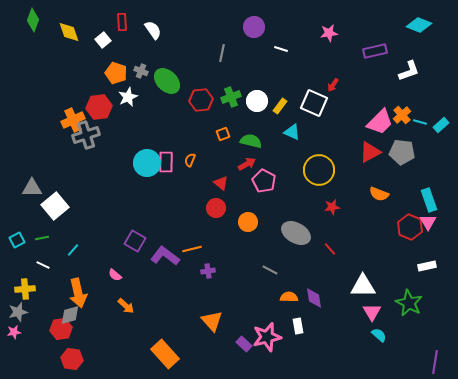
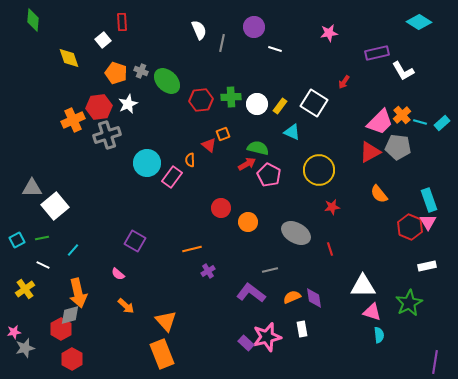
green diamond at (33, 20): rotated 15 degrees counterclockwise
cyan diamond at (419, 25): moved 3 px up; rotated 10 degrees clockwise
white semicircle at (153, 30): moved 46 px right; rotated 12 degrees clockwise
yellow diamond at (69, 32): moved 26 px down
white line at (281, 49): moved 6 px left
purple rectangle at (375, 51): moved 2 px right, 2 px down
gray line at (222, 53): moved 10 px up
white L-shape at (409, 71): moved 6 px left; rotated 80 degrees clockwise
red arrow at (333, 85): moved 11 px right, 3 px up
white star at (128, 97): moved 7 px down
green cross at (231, 97): rotated 18 degrees clockwise
white circle at (257, 101): moved 3 px down
white square at (314, 103): rotated 8 degrees clockwise
cyan rectangle at (441, 125): moved 1 px right, 2 px up
gray cross at (86, 135): moved 21 px right
green semicircle at (251, 141): moved 7 px right, 7 px down
gray pentagon at (402, 152): moved 4 px left, 5 px up
orange semicircle at (190, 160): rotated 24 degrees counterclockwise
pink rectangle at (166, 162): moved 6 px right, 15 px down; rotated 35 degrees clockwise
pink pentagon at (264, 181): moved 5 px right, 6 px up
red triangle at (221, 183): moved 12 px left, 38 px up
orange semicircle at (379, 194): rotated 30 degrees clockwise
red circle at (216, 208): moved 5 px right
red line at (330, 249): rotated 24 degrees clockwise
purple L-shape at (165, 256): moved 86 px right, 37 px down
gray line at (270, 270): rotated 42 degrees counterclockwise
purple cross at (208, 271): rotated 24 degrees counterclockwise
pink semicircle at (115, 275): moved 3 px right, 1 px up
yellow cross at (25, 289): rotated 30 degrees counterclockwise
orange semicircle at (289, 297): moved 3 px right; rotated 24 degrees counterclockwise
green star at (409, 303): rotated 16 degrees clockwise
gray star at (18, 312): moved 7 px right, 36 px down
pink triangle at (372, 312): rotated 42 degrees counterclockwise
orange triangle at (212, 321): moved 46 px left
white rectangle at (298, 326): moved 4 px right, 3 px down
red hexagon at (61, 329): rotated 20 degrees counterclockwise
cyan semicircle at (379, 335): rotated 42 degrees clockwise
purple rectangle at (244, 344): moved 2 px right, 1 px up
orange rectangle at (165, 354): moved 3 px left; rotated 20 degrees clockwise
red hexagon at (72, 359): rotated 20 degrees clockwise
